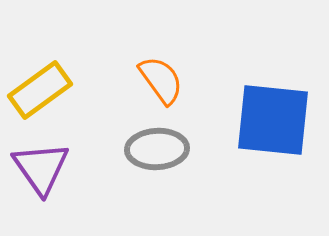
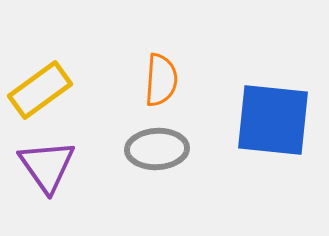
orange semicircle: rotated 40 degrees clockwise
purple triangle: moved 6 px right, 2 px up
